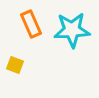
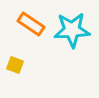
orange rectangle: rotated 32 degrees counterclockwise
